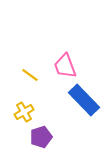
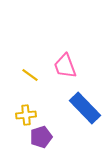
blue rectangle: moved 1 px right, 8 px down
yellow cross: moved 2 px right, 3 px down; rotated 24 degrees clockwise
